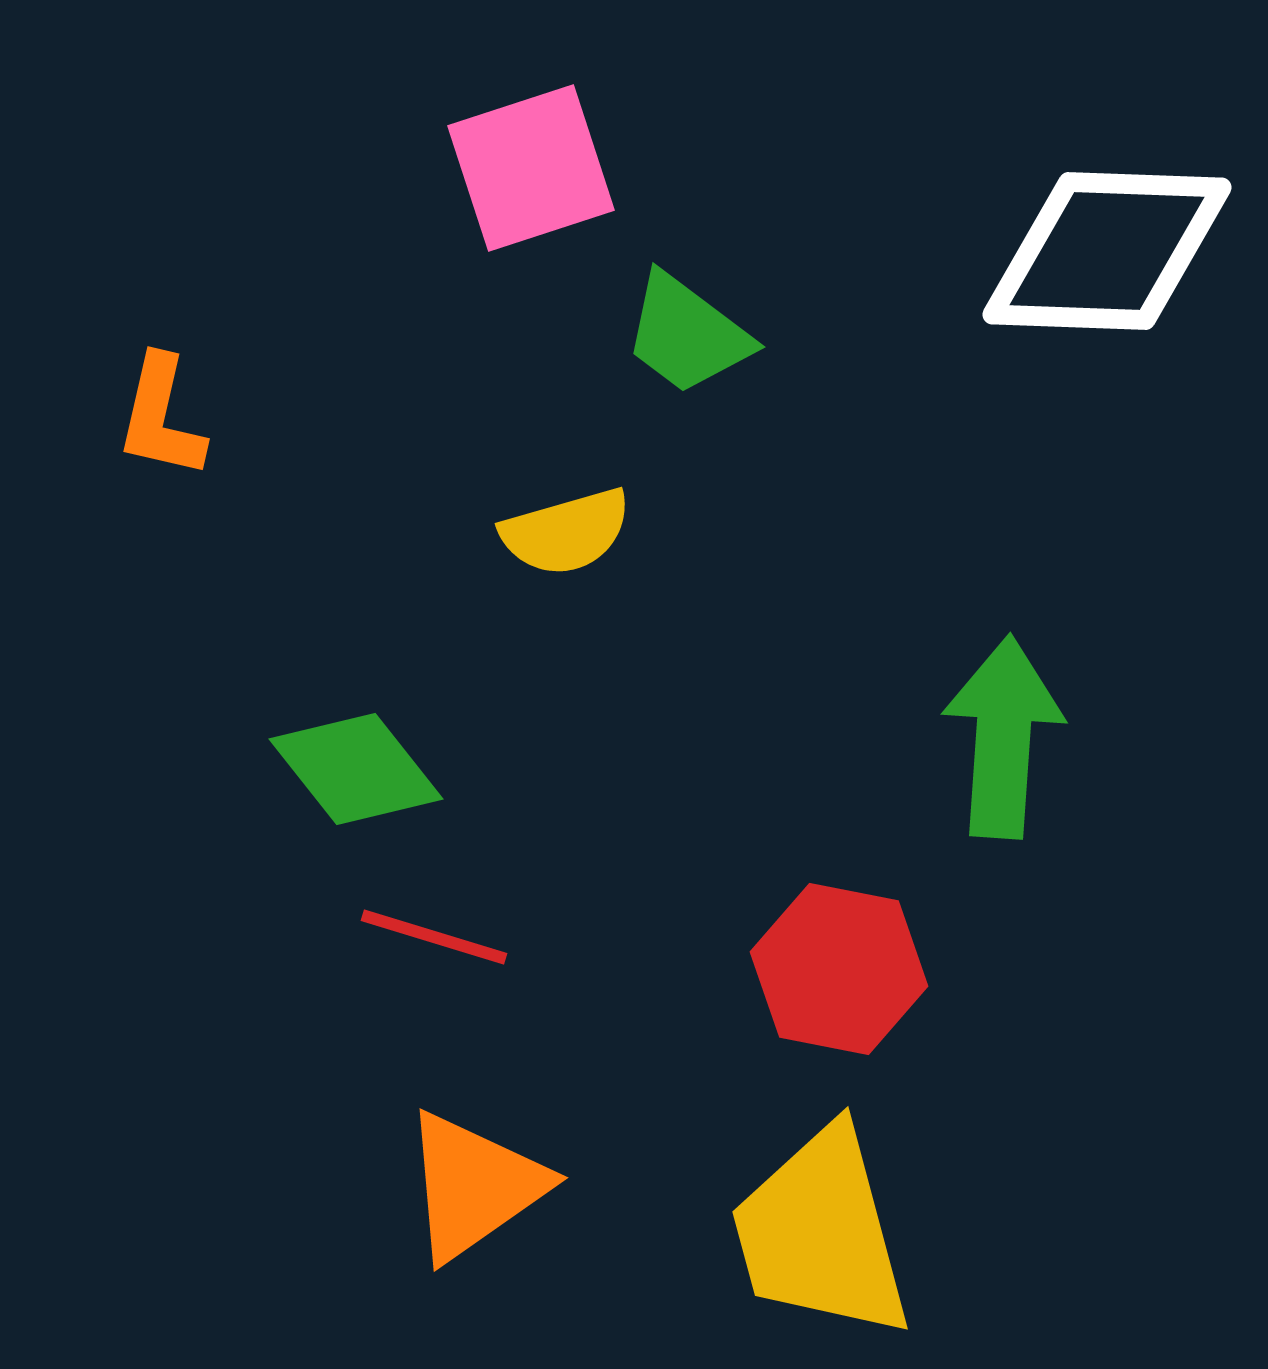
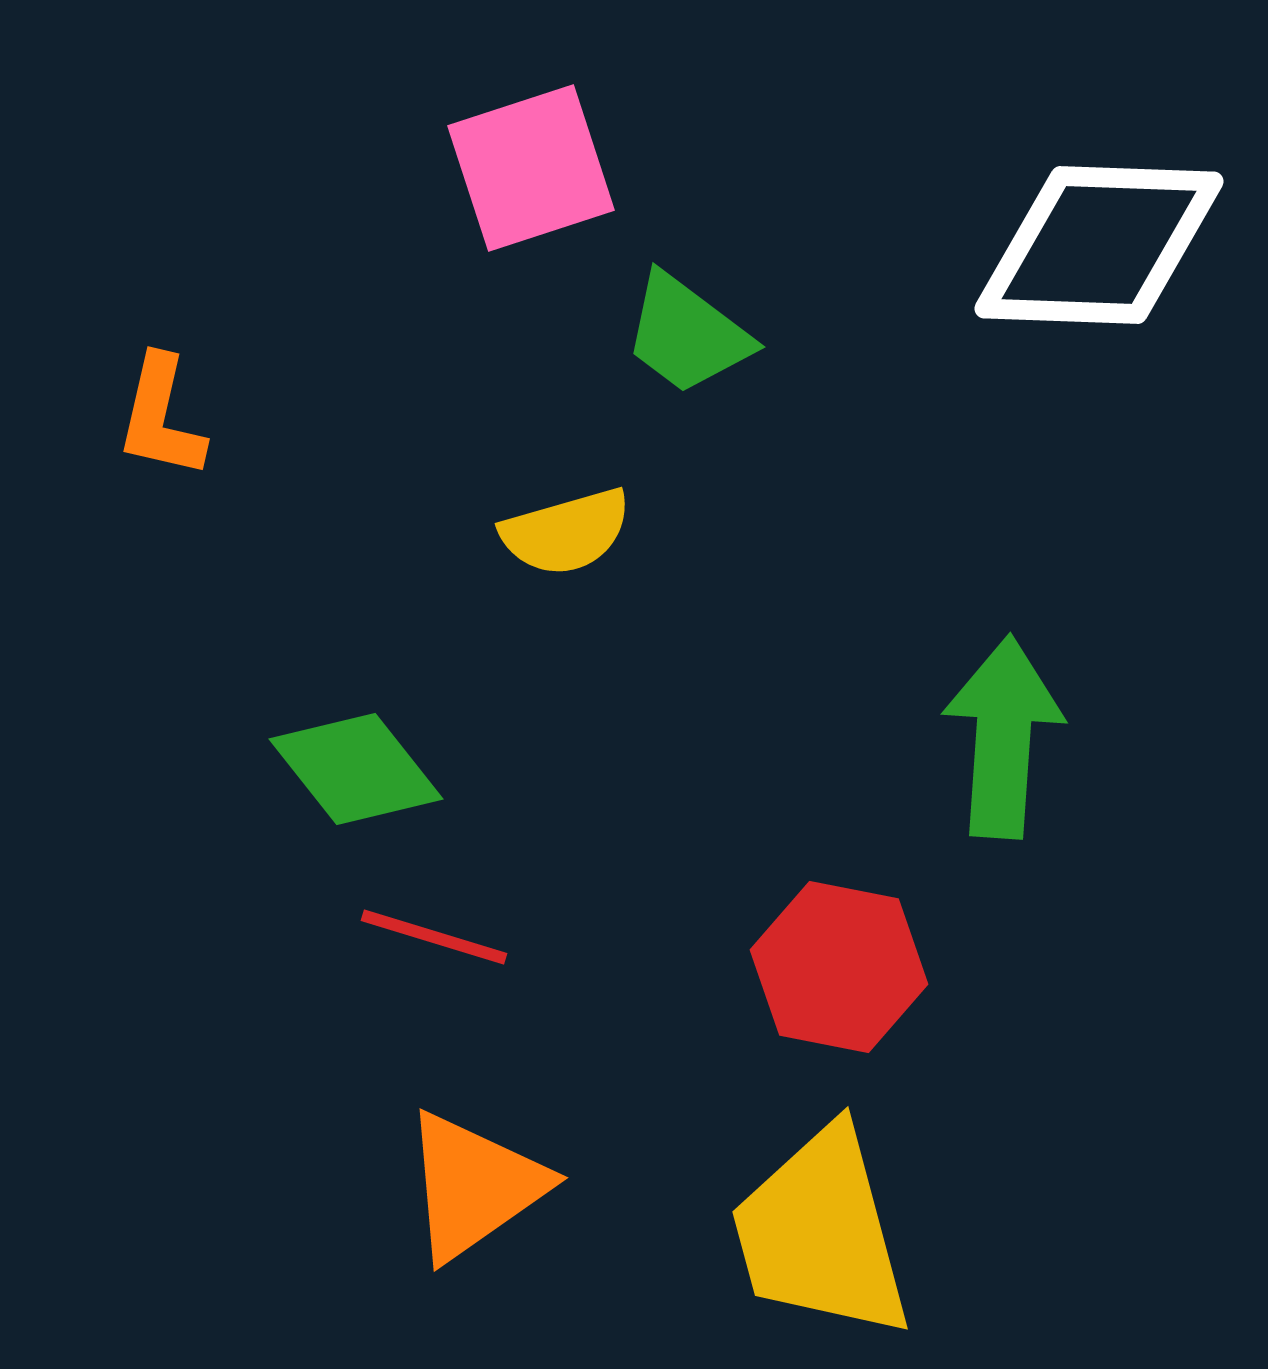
white diamond: moved 8 px left, 6 px up
red hexagon: moved 2 px up
